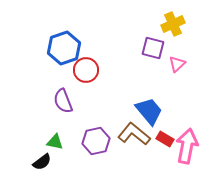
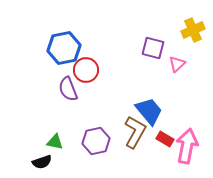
yellow cross: moved 20 px right, 6 px down
blue hexagon: rotated 8 degrees clockwise
purple semicircle: moved 5 px right, 12 px up
brown L-shape: moved 1 px right, 2 px up; rotated 80 degrees clockwise
black semicircle: rotated 18 degrees clockwise
